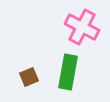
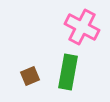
brown square: moved 1 px right, 1 px up
